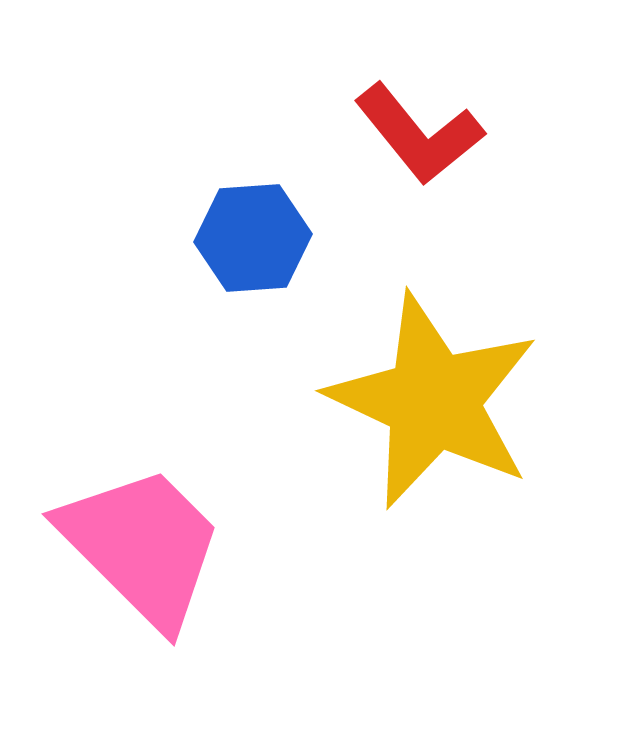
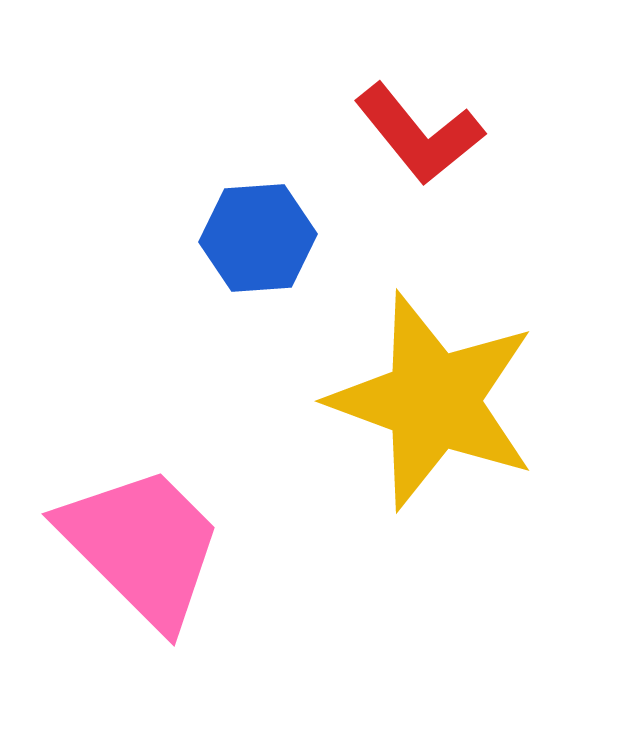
blue hexagon: moved 5 px right
yellow star: rotated 5 degrees counterclockwise
